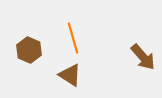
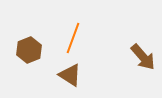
orange line: rotated 36 degrees clockwise
brown hexagon: rotated 15 degrees clockwise
